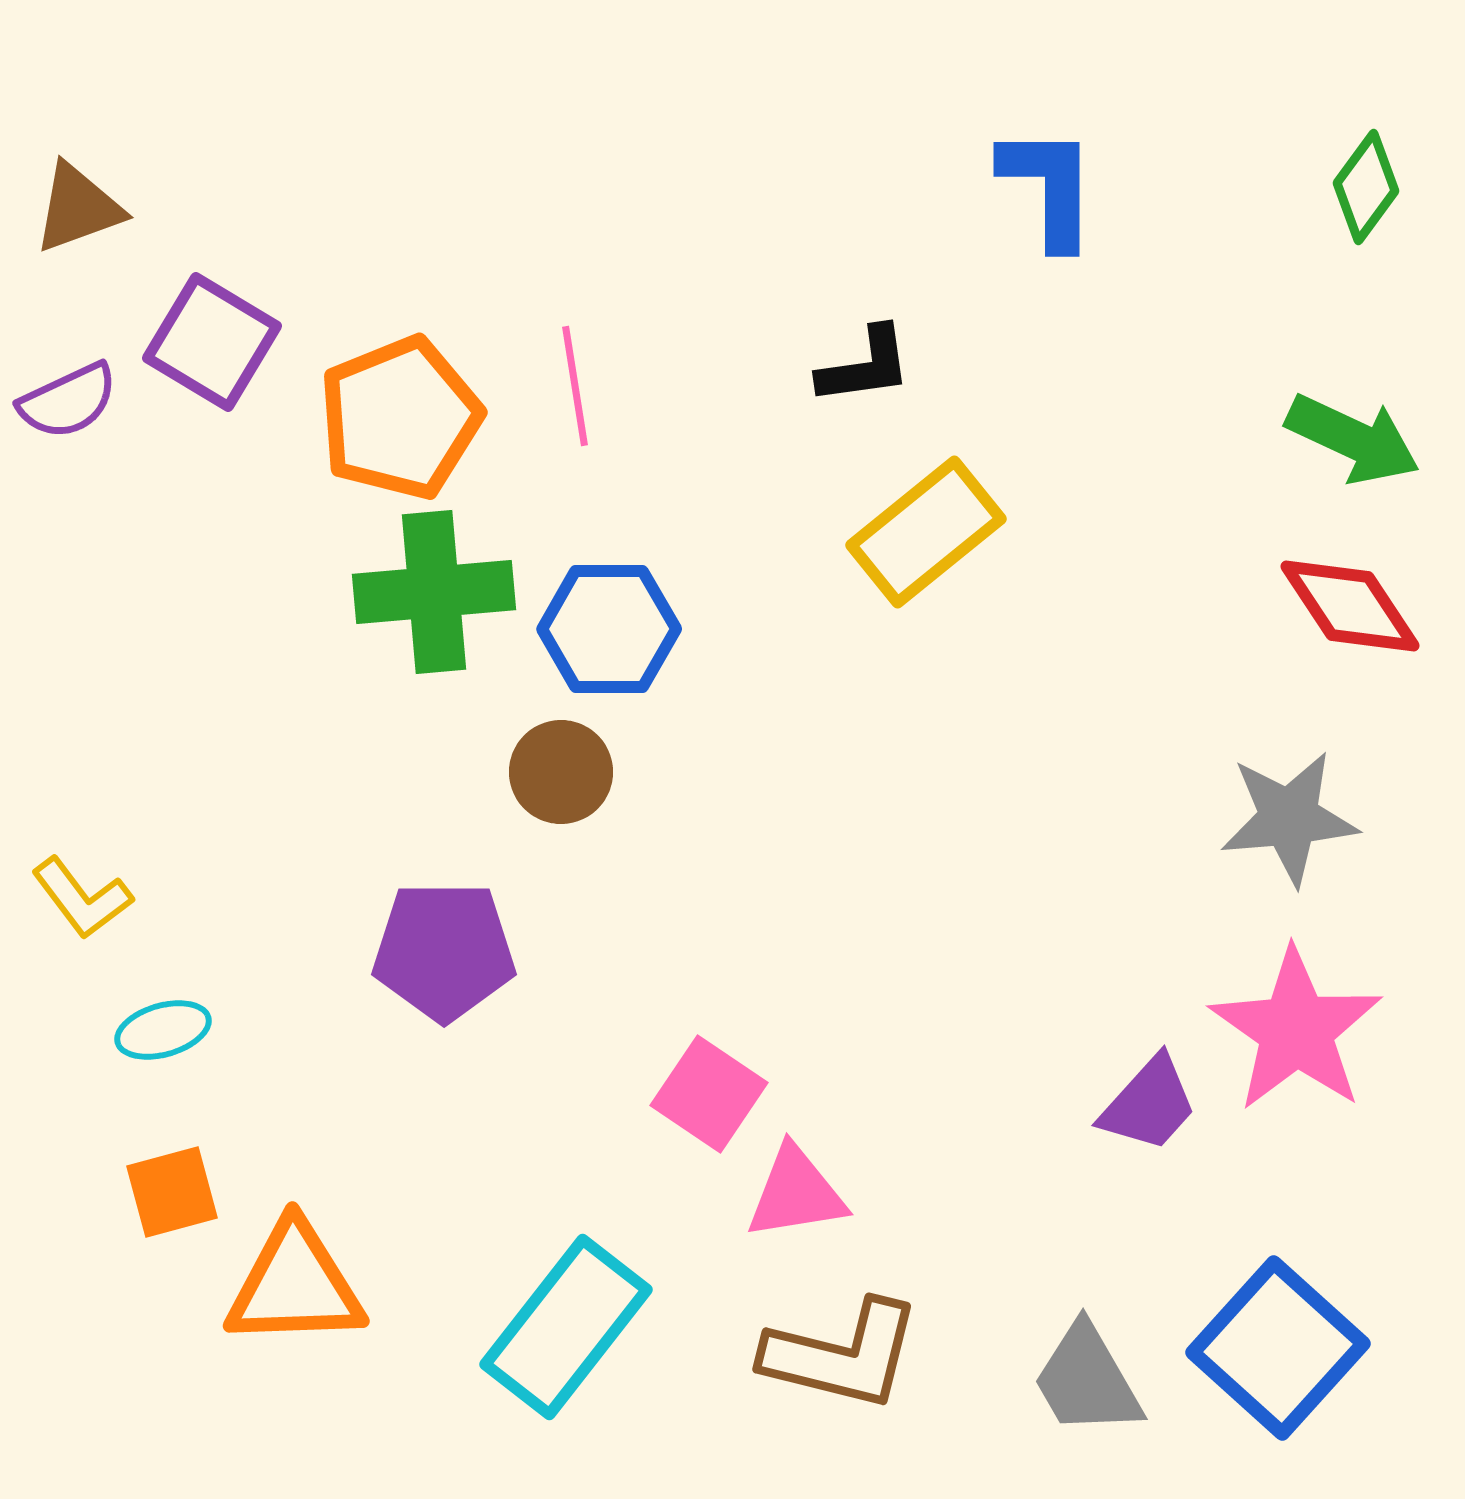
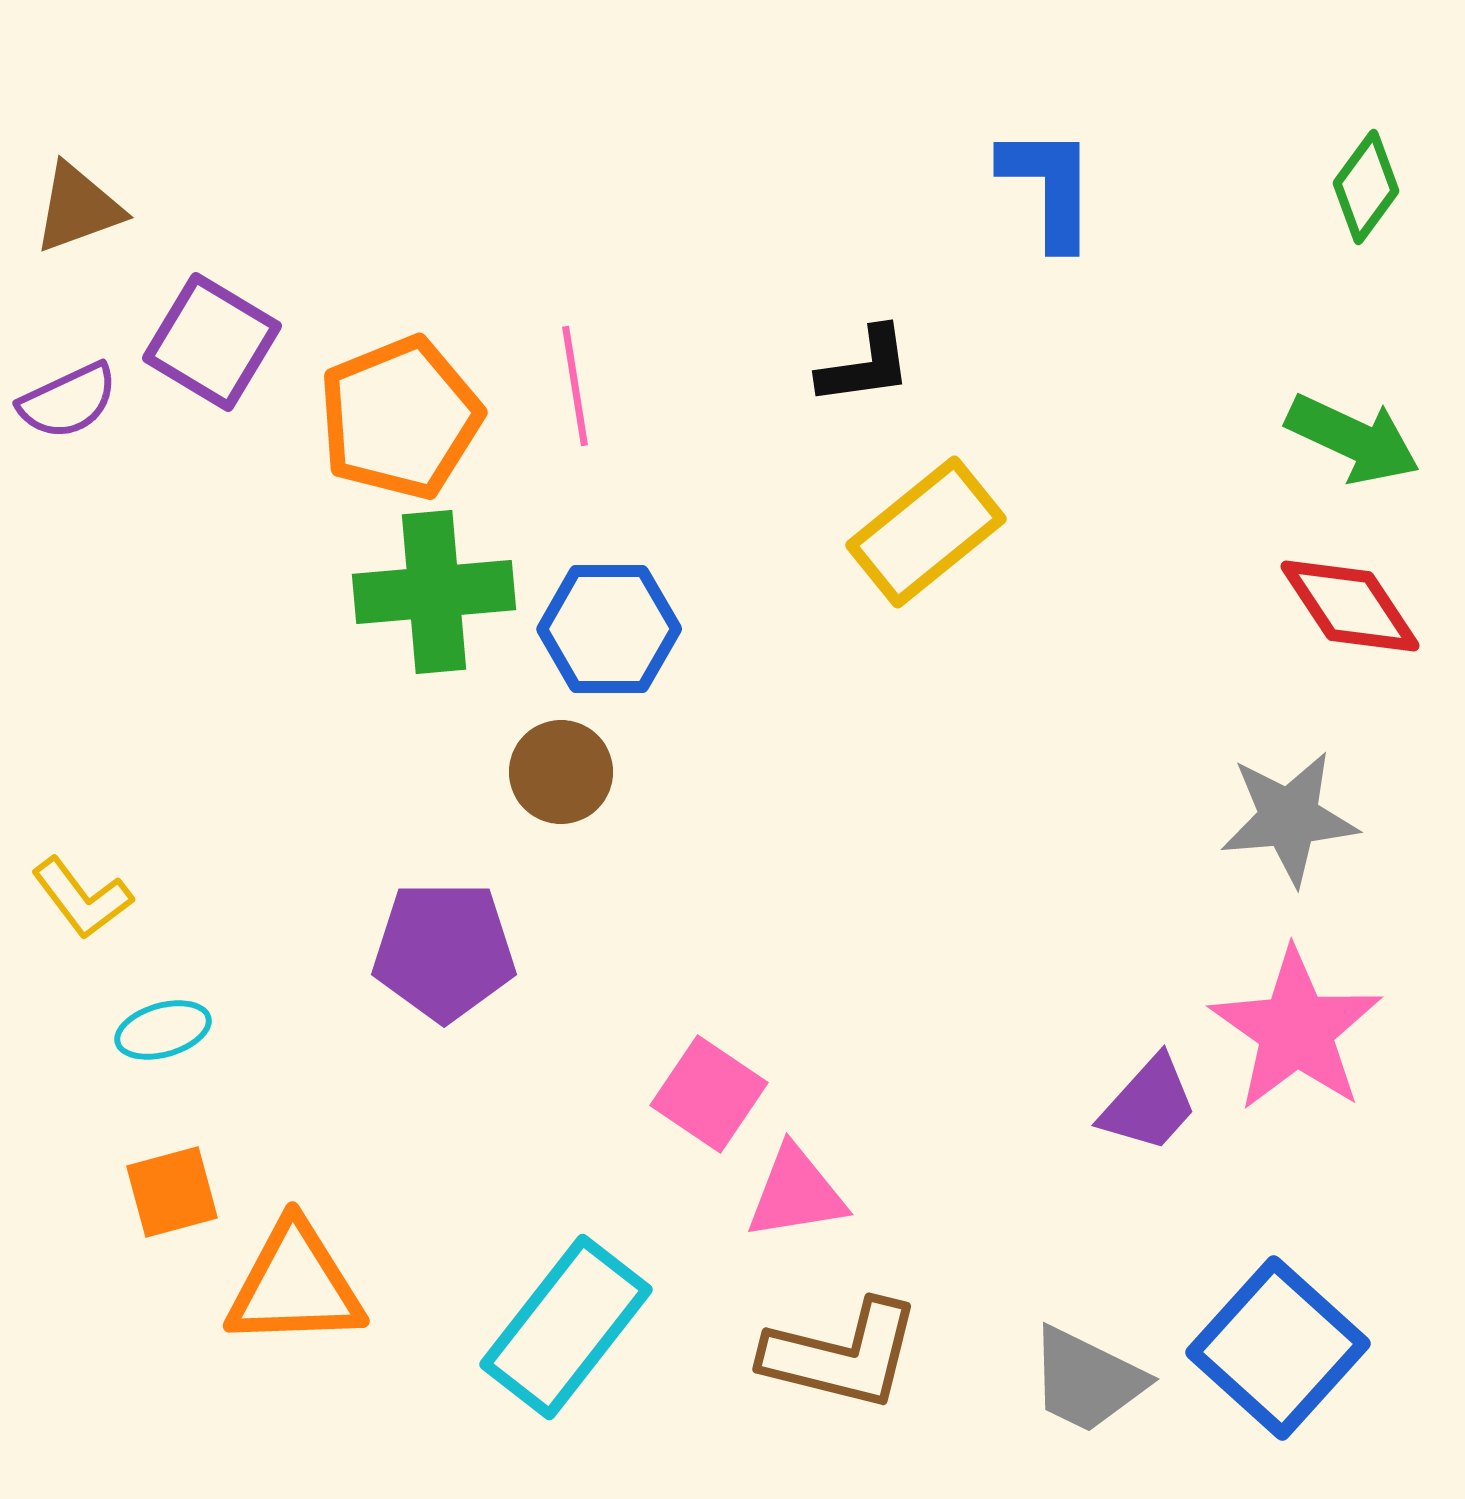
gray trapezoid: rotated 34 degrees counterclockwise
